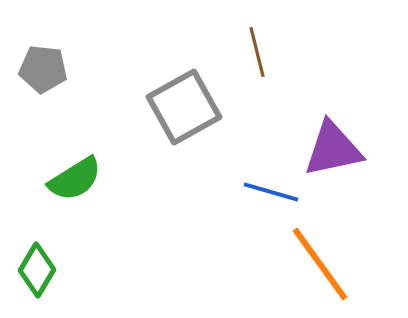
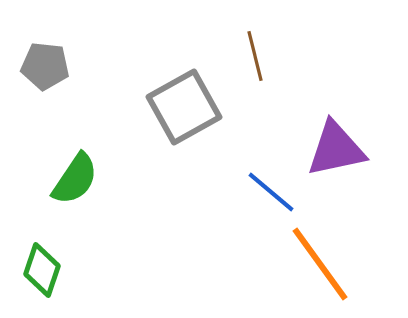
brown line: moved 2 px left, 4 px down
gray pentagon: moved 2 px right, 3 px up
purple triangle: moved 3 px right
green semicircle: rotated 24 degrees counterclockwise
blue line: rotated 24 degrees clockwise
green diamond: moved 5 px right; rotated 12 degrees counterclockwise
